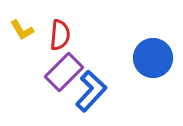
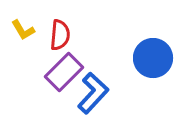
yellow L-shape: moved 1 px right
blue L-shape: moved 2 px right, 2 px down
